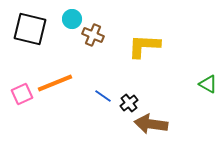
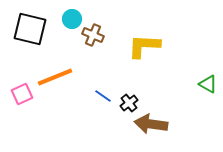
orange line: moved 6 px up
